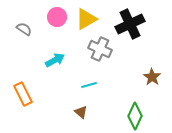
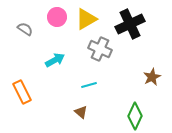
gray semicircle: moved 1 px right
brown star: rotated 12 degrees clockwise
orange rectangle: moved 1 px left, 2 px up
